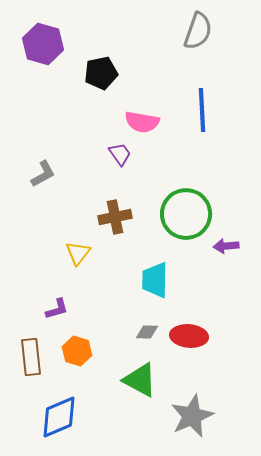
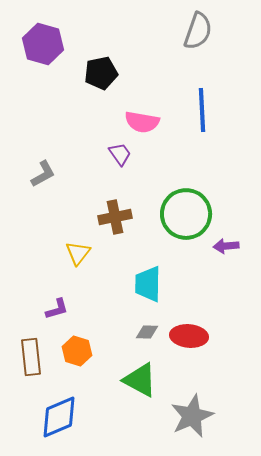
cyan trapezoid: moved 7 px left, 4 px down
